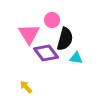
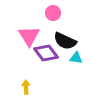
pink circle: moved 1 px right, 7 px up
pink triangle: moved 2 px down
black semicircle: moved 2 px down; rotated 100 degrees clockwise
yellow arrow: rotated 40 degrees clockwise
